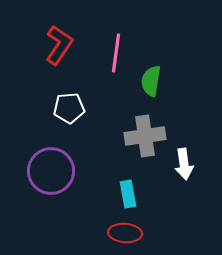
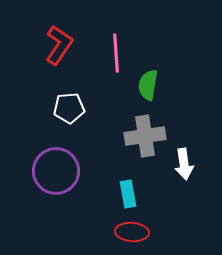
pink line: rotated 12 degrees counterclockwise
green semicircle: moved 3 px left, 4 px down
purple circle: moved 5 px right
red ellipse: moved 7 px right, 1 px up
